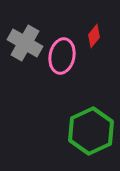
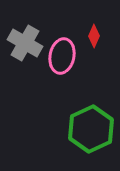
red diamond: rotated 15 degrees counterclockwise
green hexagon: moved 2 px up
